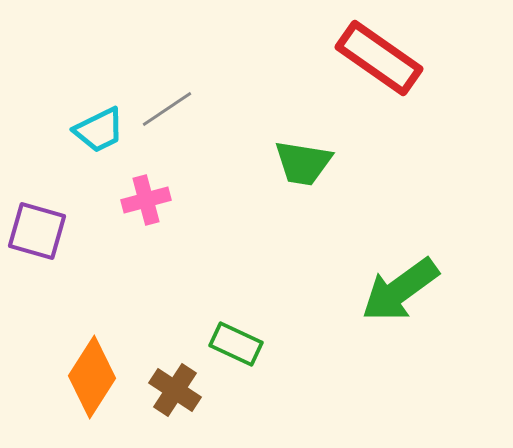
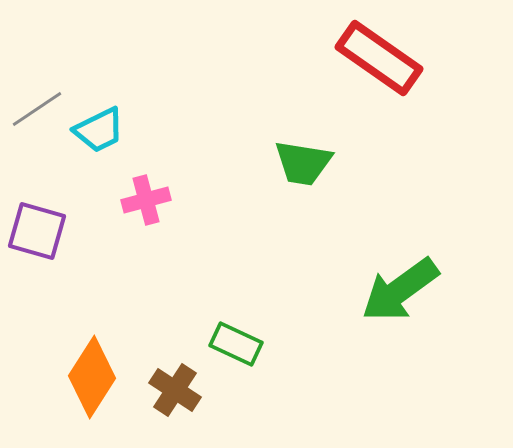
gray line: moved 130 px left
